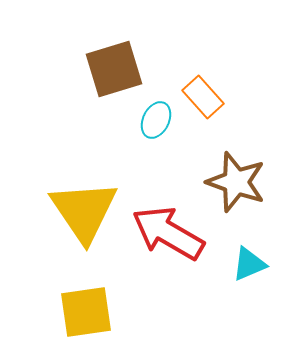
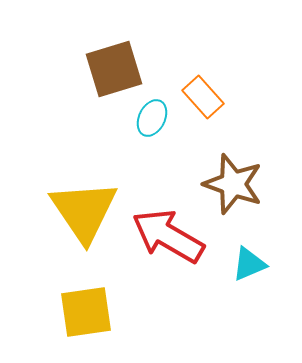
cyan ellipse: moved 4 px left, 2 px up
brown star: moved 3 px left, 2 px down
red arrow: moved 3 px down
